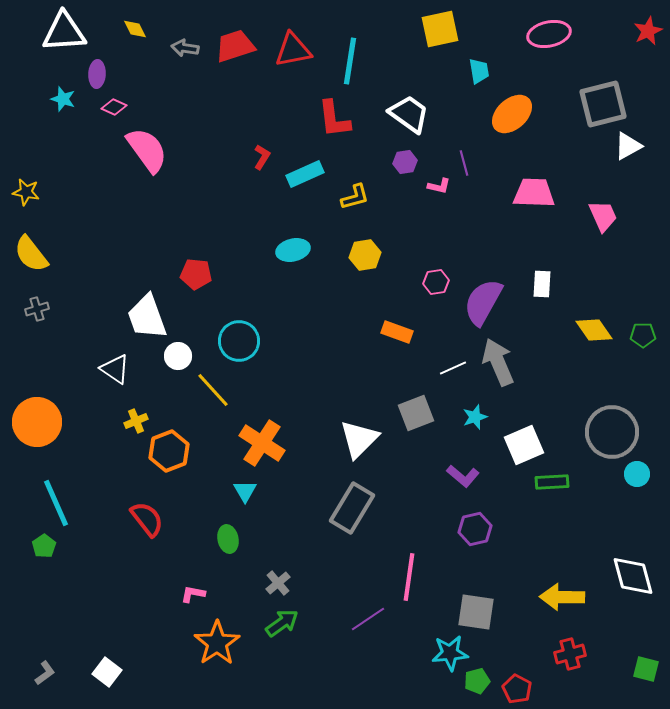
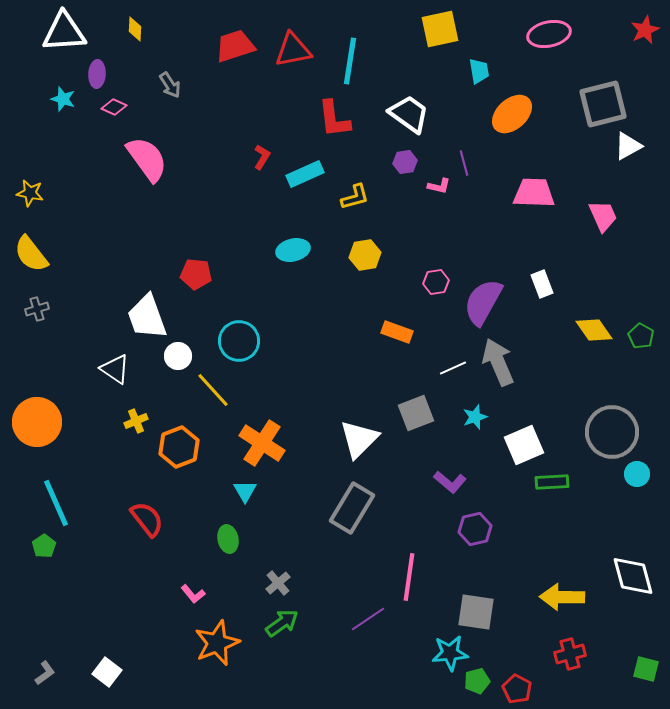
yellow diamond at (135, 29): rotated 30 degrees clockwise
red star at (648, 31): moved 3 px left, 1 px up
gray arrow at (185, 48): moved 15 px left, 37 px down; rotated 132 degrees counterclockwise
pink semicircle at (147, 150): moved 9 px down
yellow star at (26, 192): moved 4 px right, 1 px down
white rectangle at (542, 284): rotated 24 degrees counterclockwise
green pentagon at (643, 335): moved 2 px left, 1 px down; rotated 30 degrees clockwise
orange hexagon at (169, 451): moved 10 px right, 4 px up
purple L-shape at (463, 476): moved 13 px left, 6 px down
pink L-shape at (193, 594): rotated 140 degrees counterclockwise
orange star at (217, 643): rotated 12 degrees clockwise
